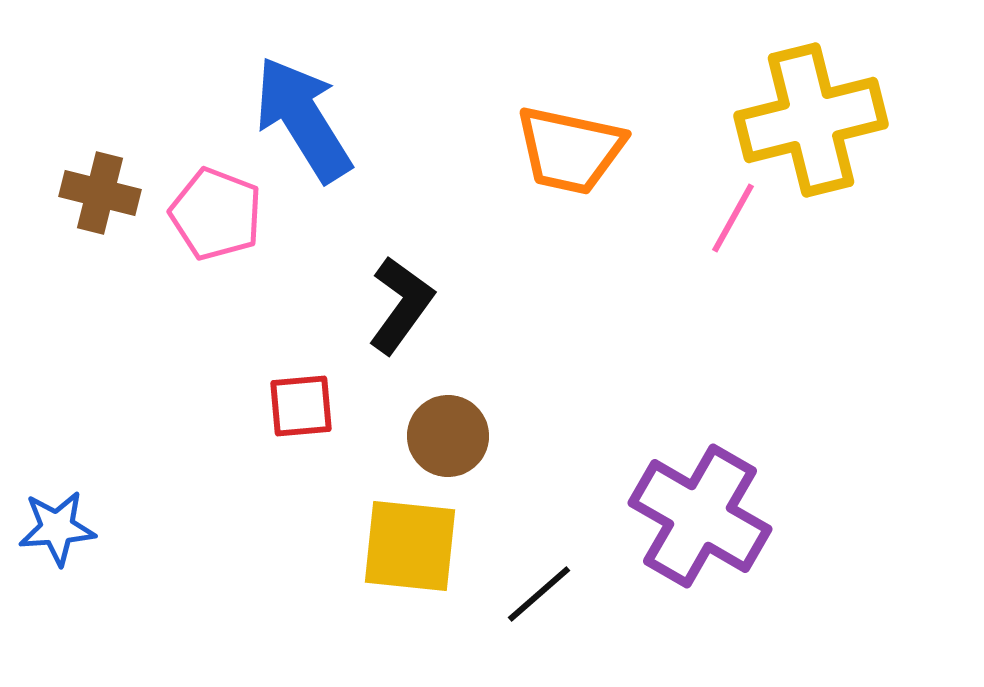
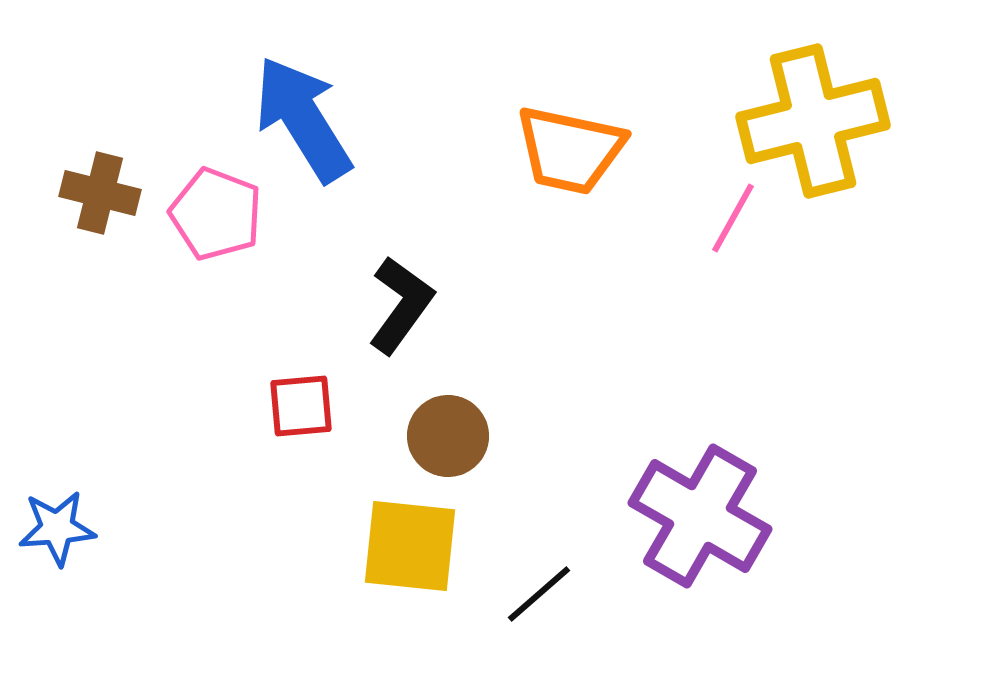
yellow cross: moved 2 px right, 1 px down
